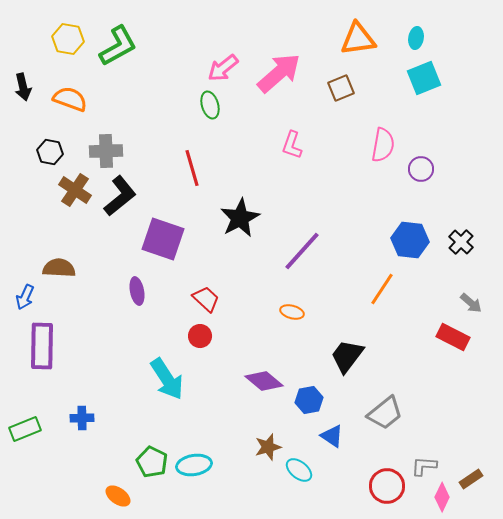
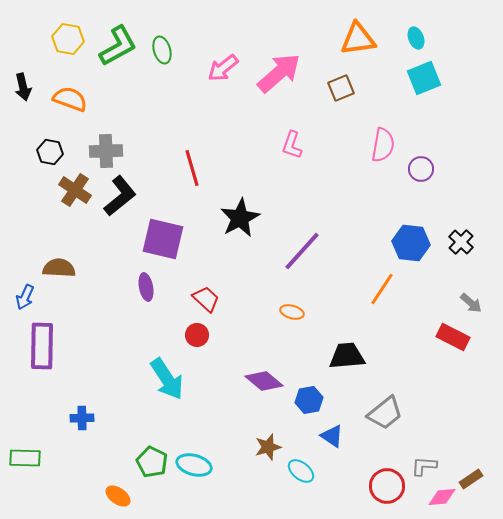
cyan ellipse at (416, 38): rotated 30 degrees counterclockwise
green ellipse at (210, 105): moved 48 px left, 55 px up
purple square at (163, 239): rotated 6 degrees counterclockwise
blue hexagon at (410, 240): moved 1 px right, 3 px down
purple ellipse at (137, 291): moved 9 px right, 4 px up
red circle at (200, 336): moved 3 px left, 1 px up
black trapezoid at (347, 356): rotated 48 degrees clockwise
green rectangle at (25, 429): moved 29 px down; rotated 24 degrees clockwise
cyan ellipse at (194, 465): rotated 24 degrees clockwise
cyan ellipse at (299, 470): moved 2 px right, 1 px down
pink diamond at (442, 497): rotated 60 degrees clockwise
